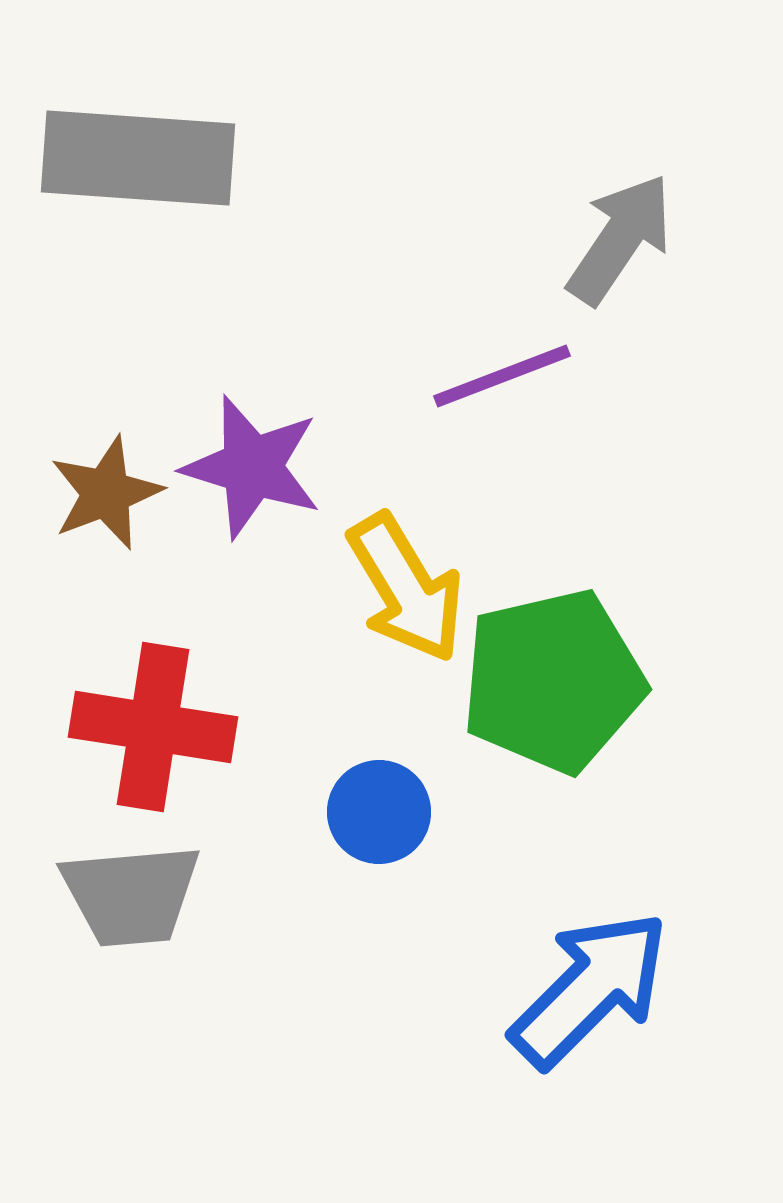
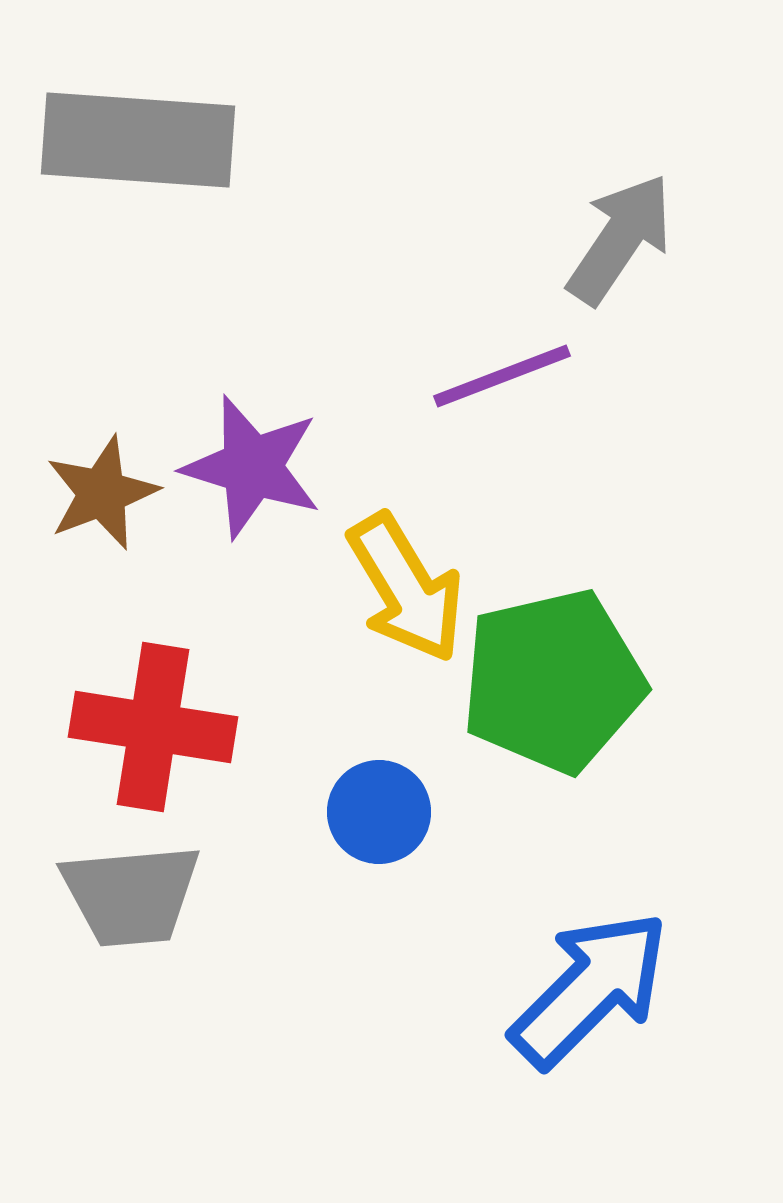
gray rectangle: moved 18 px up
brown star: moved 4 px left
